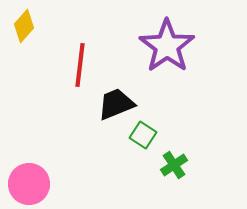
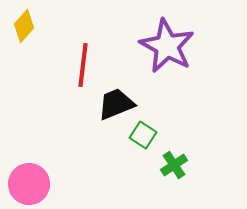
purple star: rotated 8 degrees counterclockwise
red line: moved 3 px right
